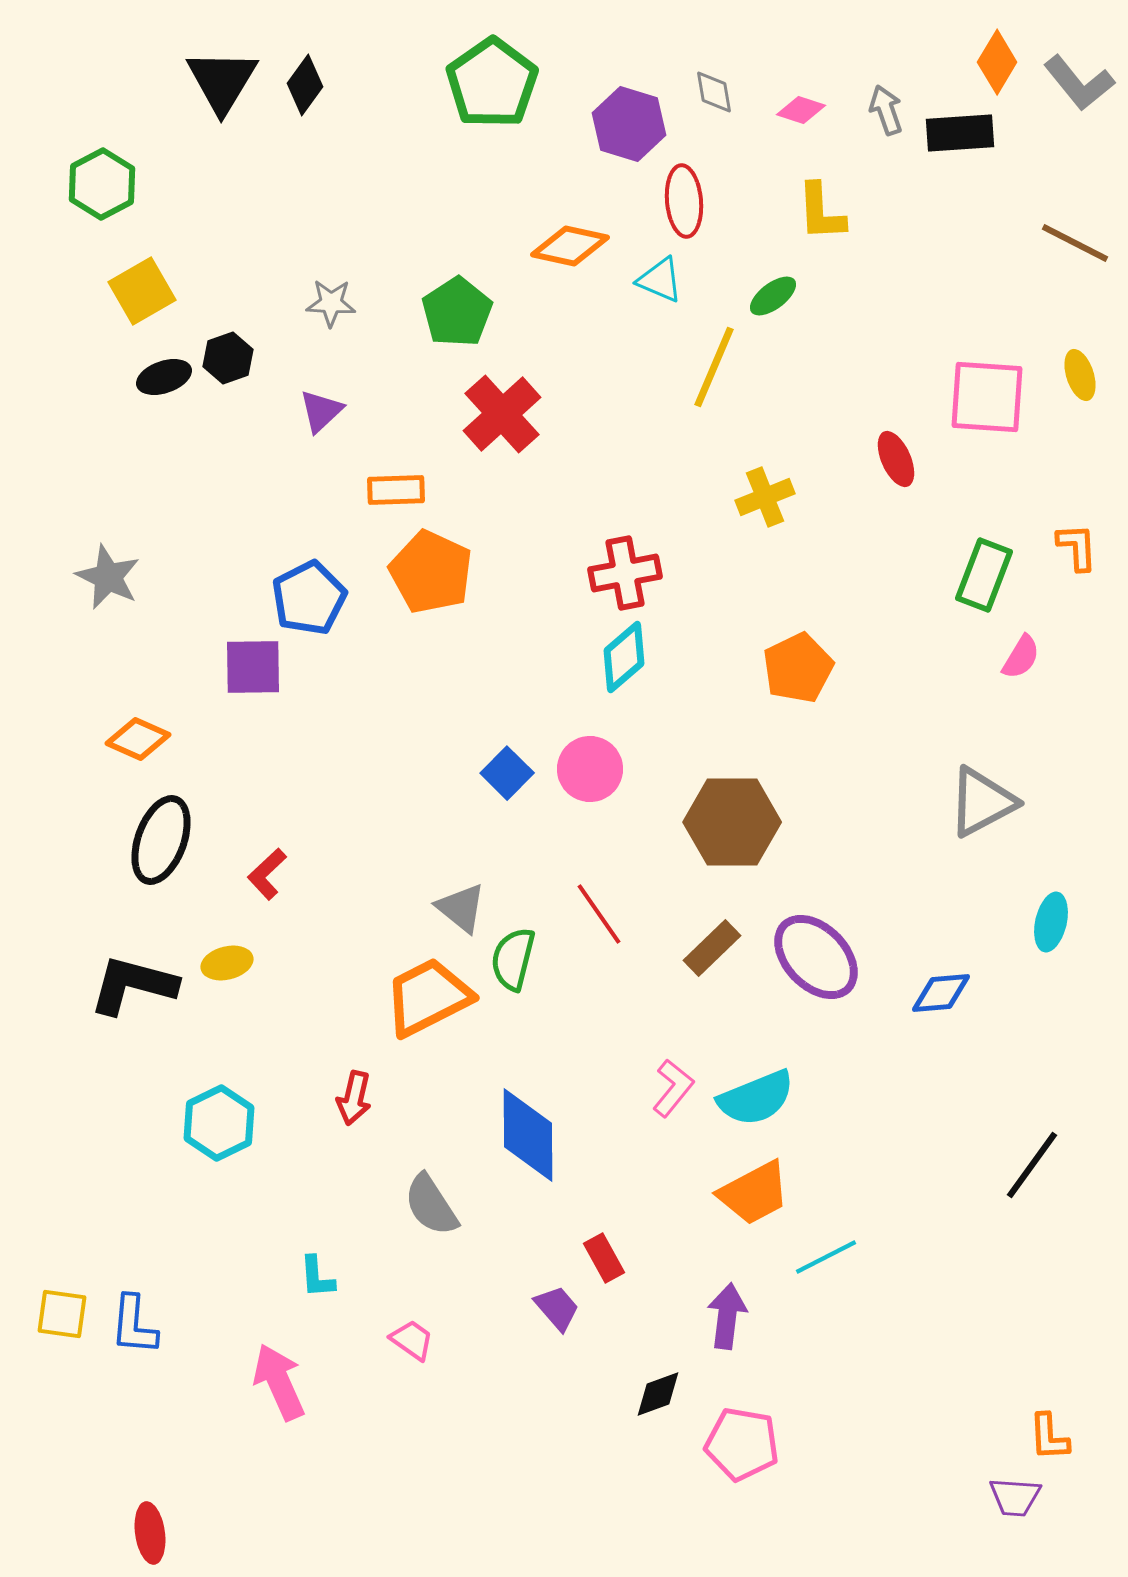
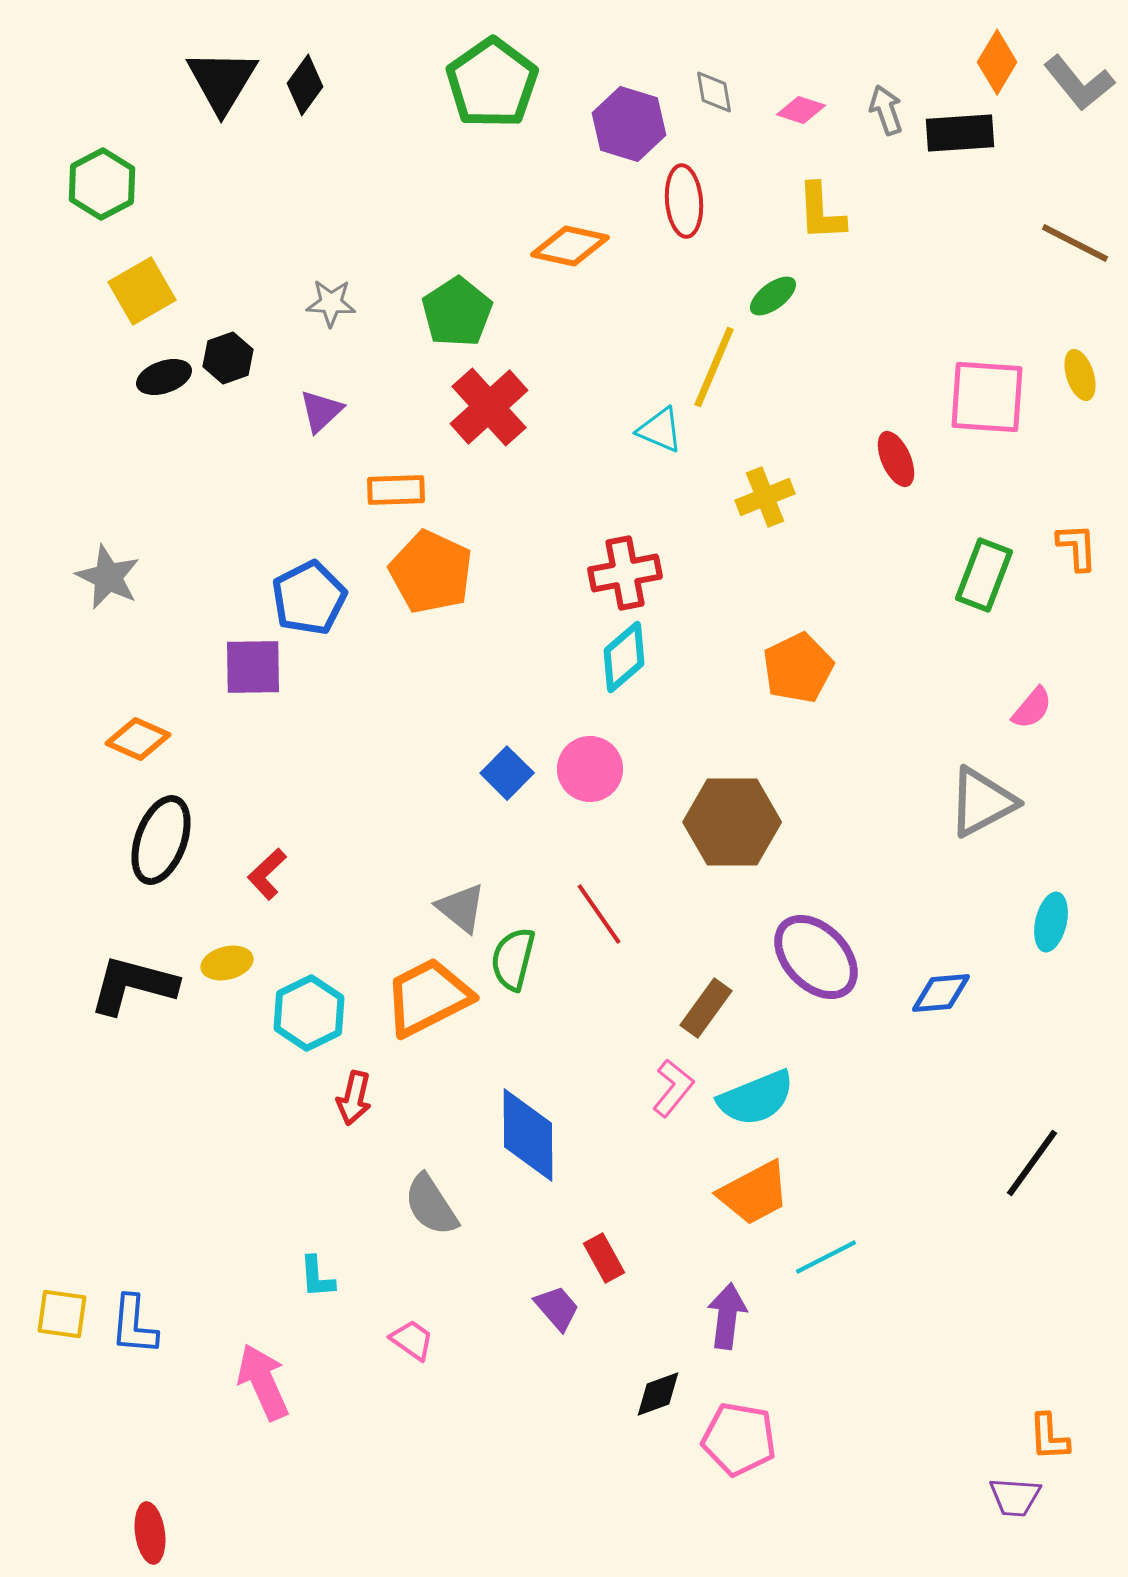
cyan triangle at (660, 280): moved 150 px down
red cross at (502, 414): moved 13 px left, 7 px up
pink semicircle at (1021, 657): moved 11 px right, 51 px down; rotated 9 degrees clockwise
brown rectangle at (712, 948): moved 6 px left, 60 px down; rotated 10 degrees counterclockwise
cyan hexagon at (219, 1123): moved 90 px right, 110 px up
black line at (1032, 1165): moved 2 px up
pink arrow at (279, 1382): moved 16 px left
pink pentagon at (742, 1444): moved 3 px left, 5 px up
